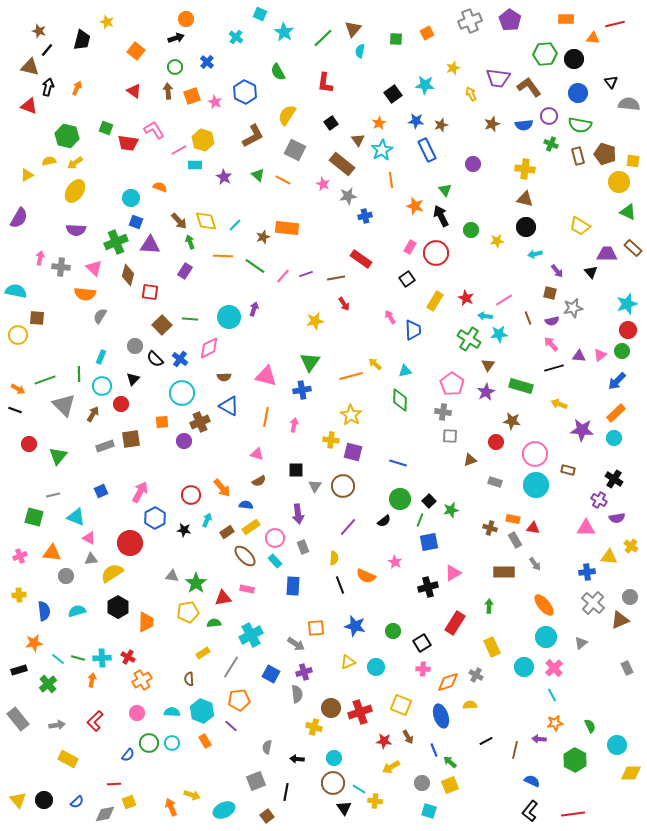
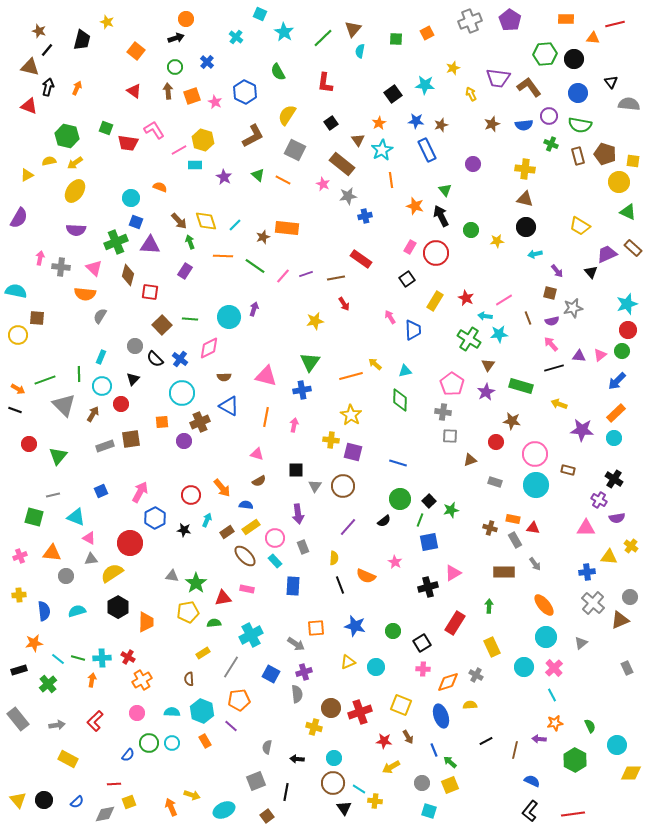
purple trapezoid at (607, 254): rotated 25 degrees counterclockwise
